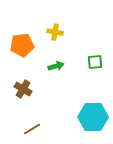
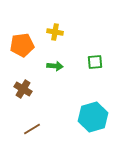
green arrow: moved 1 px left; rotated 21 degrees clockwise
cyan hexagon: rotated 16 degrees counterclockwise
